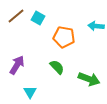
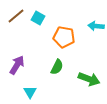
green semicircle: rotated 70 degrees clockwise
